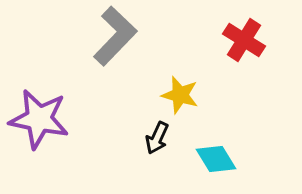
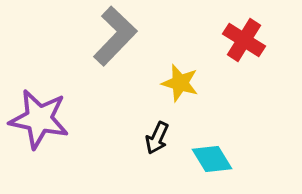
yellow star: moved 12 px up
cyan diamond: moved 4 px left
